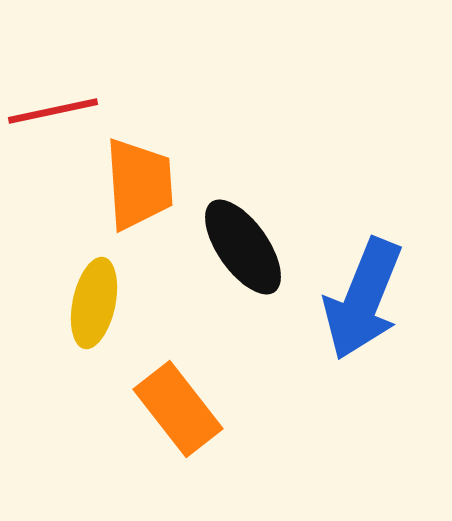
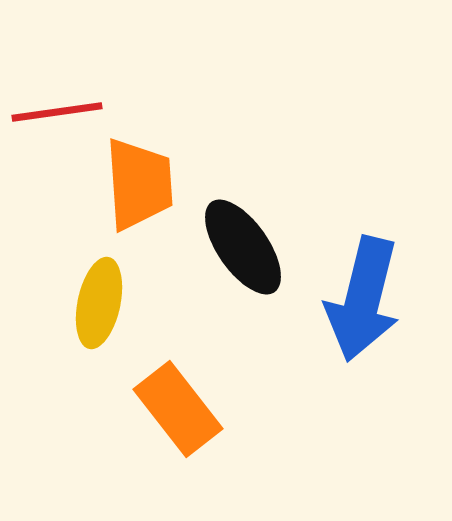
red line: moved 4 px right, 1 px down; rotated 4 degrees clockwise
blue arrow: rotated 8 degrees counterclockwise
yellow ellipse: moved 5 px right
